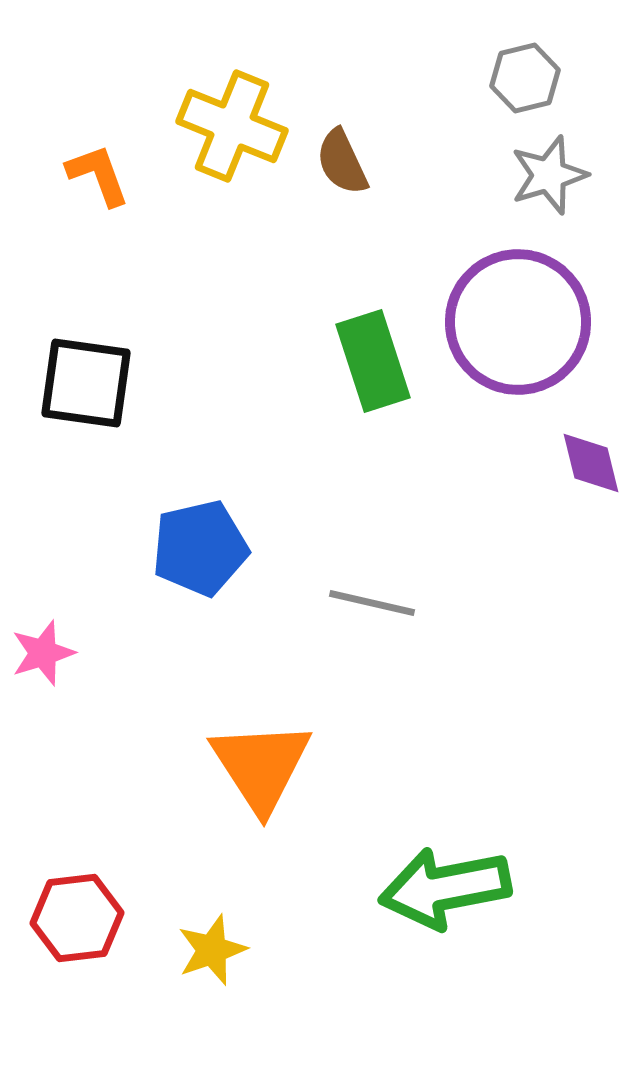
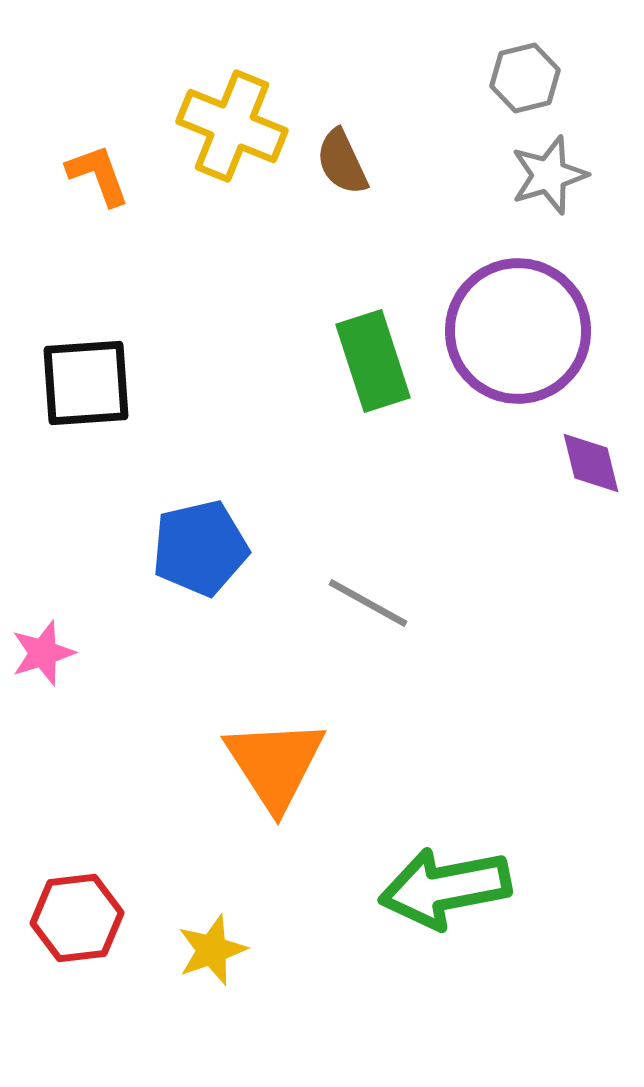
purple circle: moved 9 px down
black square: rotated 12 degrees counterclockwise
gray line: moved 4 px left; rotated 16 degrees clockwise
orange triangle: moved 14 px right, 2 px up
